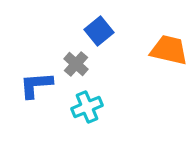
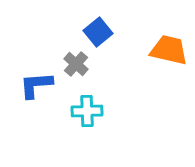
blue square: moved 1 px left, 1 px down
cyan cross: moved 4 px down; rotated 20 degrees clockwise
